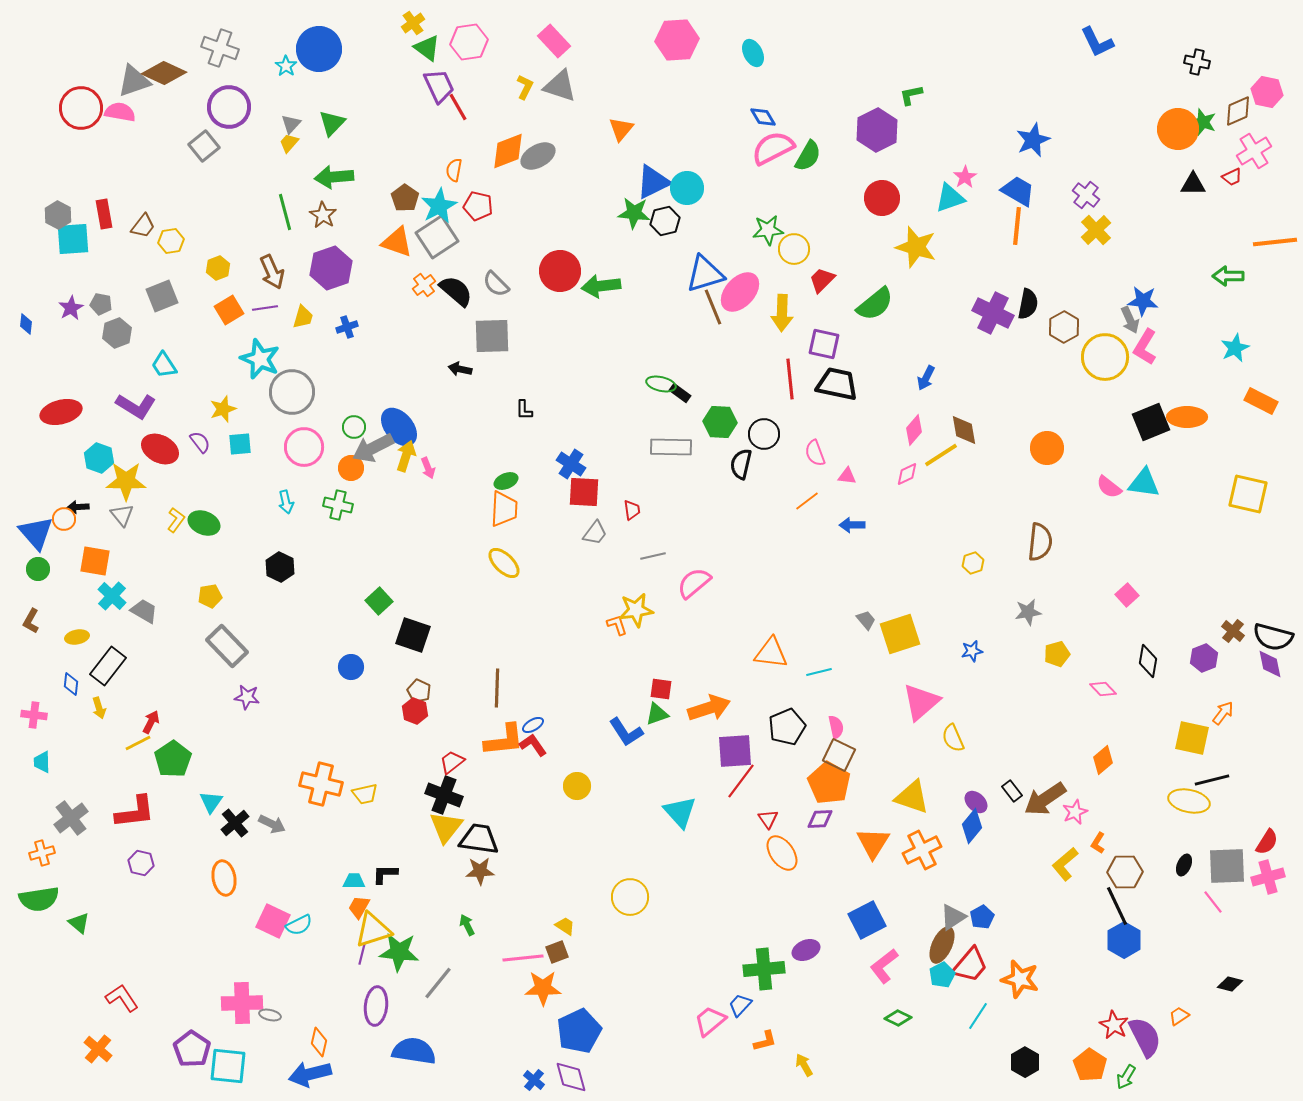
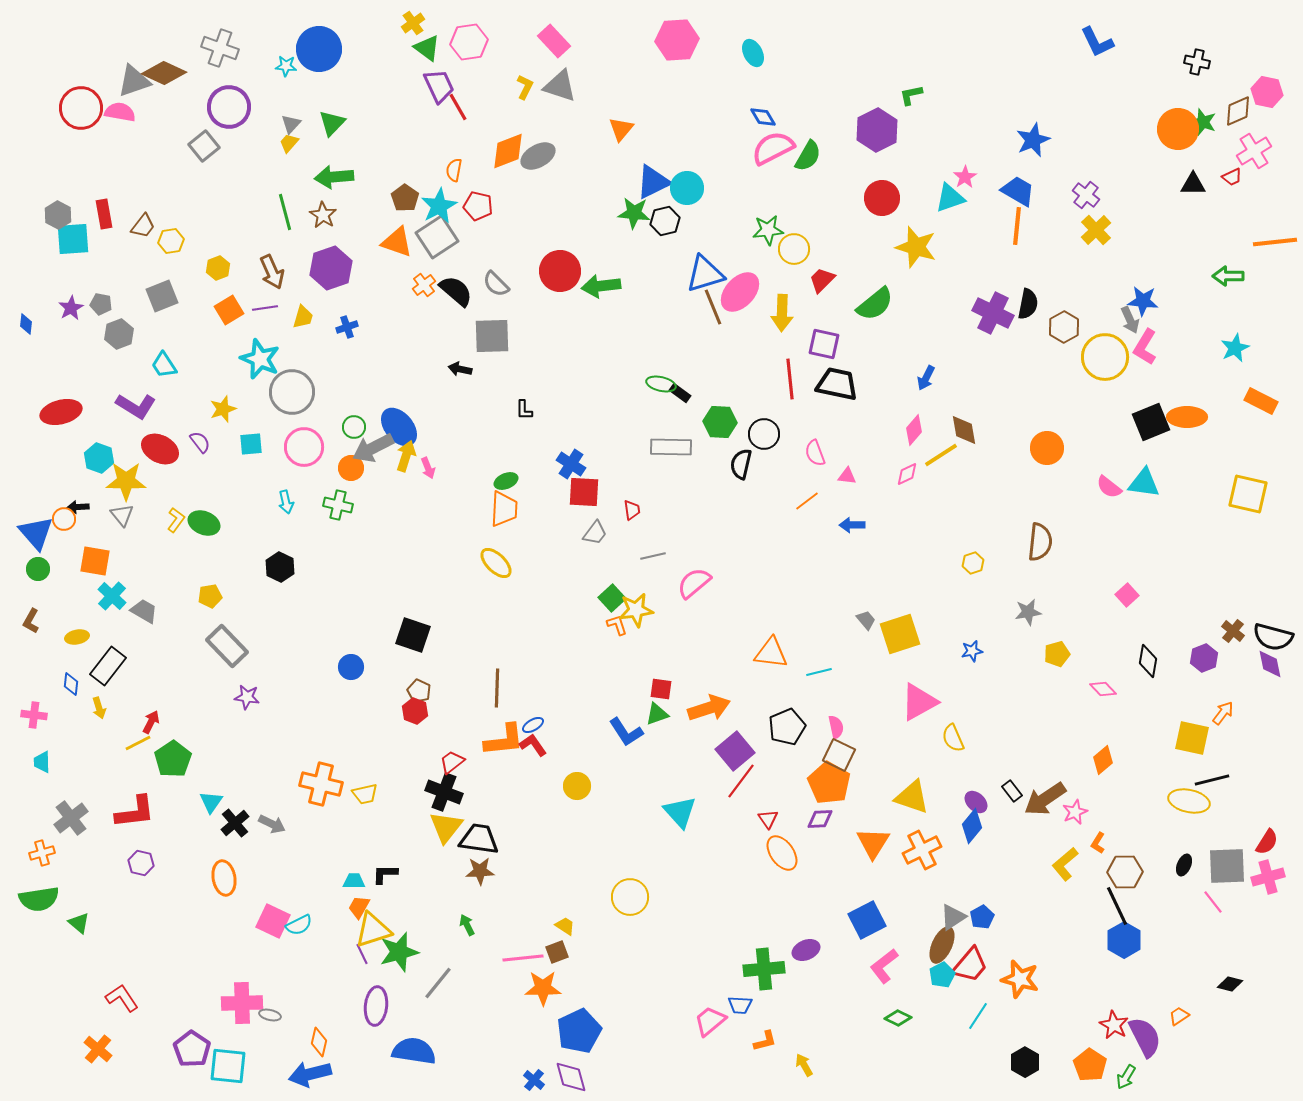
cyan star at (286, 66): rotated 30 degrees counterclockwise
gray hexagon at (117, 333): moved 2 px right, 1 px down
cyan square at (240, 444): moved 11 px right
yellow ellipse at (504, 563): moved 8 px left
green square at (379, 601): moved 233 px right, 3 px up
pink triangle at (921, 702): moved 2 px left; rotated 12 degrees clockwise
purple square at (735, 751): rotated 36 degrees counterclockwise
black cross at (444, 795): moved 3 px up
green star at (399, 952): rotated 21 degrees counterclockwise
purple line at (362, 954): rotated 40 degrees counterclockwise
blue trapezoid at (740, 1005): rotated 130 degrees counterclockwise
